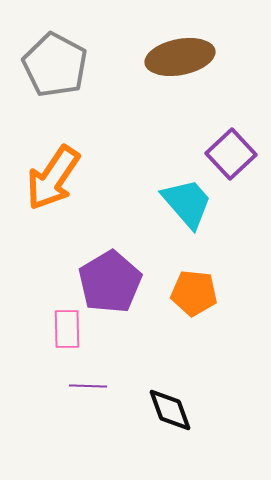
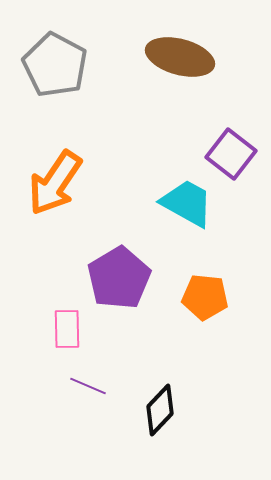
brown ellipse: rotated 26 degrees clockwise
purple square: rotated 9 degrees counterclockwise
orange arrow: moved 2 px right, 5 px down
cyan trapezoid: rotated 20 degrees counterclockwise
purple pentagon: moved 9 px right, 4 px up
orange pentagon: moved 11 px right, 4 px down
purple line: rotated 21 degrees clockwise
black diamond: moved 10 px left; rotated 63 degrees clockwise
